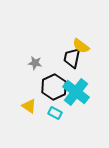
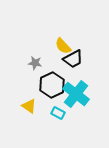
yellow semicircle: moved 18 px left; rotated 12 degrees clockwise
black trapezoid: moved 1 px right, 1 px down; rotated 130 degrees counterclockwise
black hexagon: moved 2 px left, 2 px up
cyan cross: moved 2 px down
cyan rectangle: moved 3 px right
